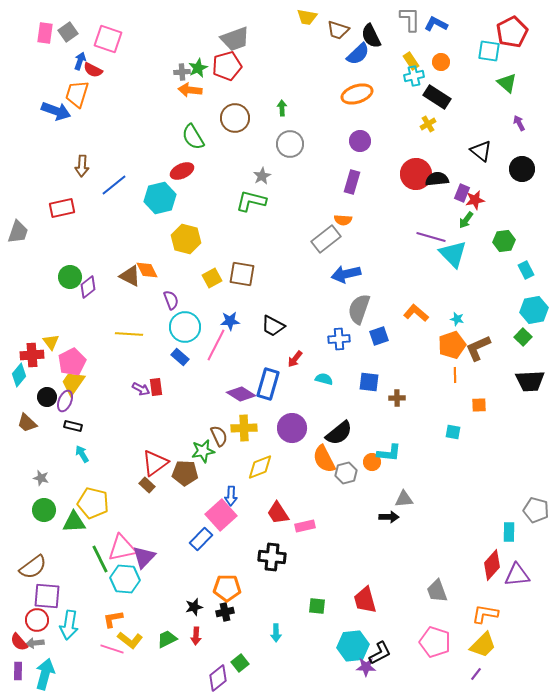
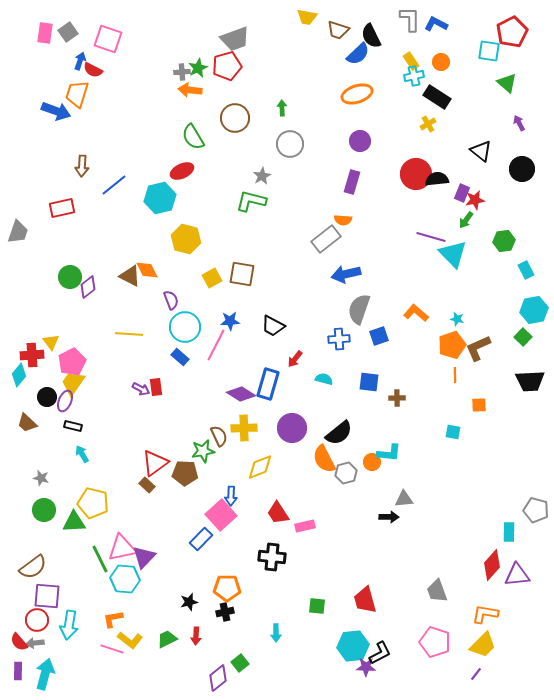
black star at (194, 607): moved 5 px left, 5 px up
